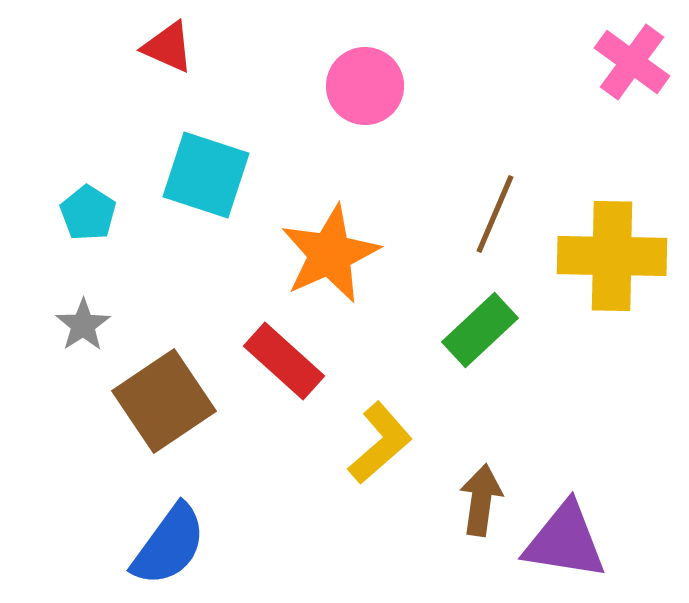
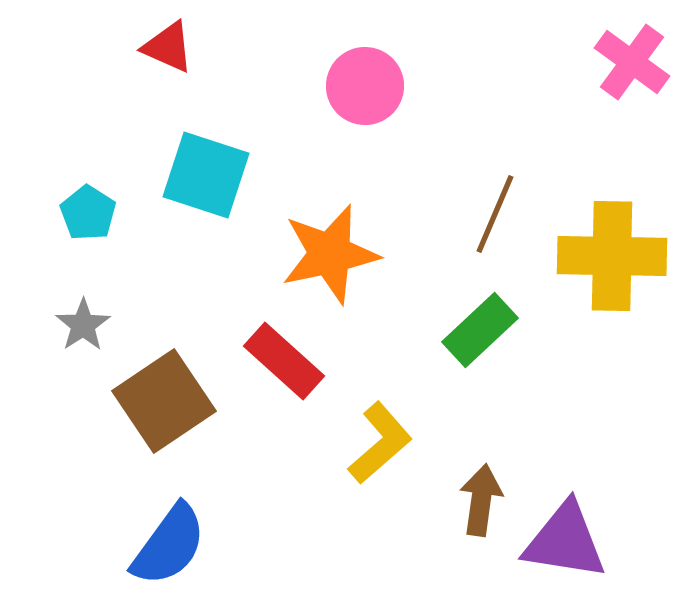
orange star: rotated 12 degrees clockwise
